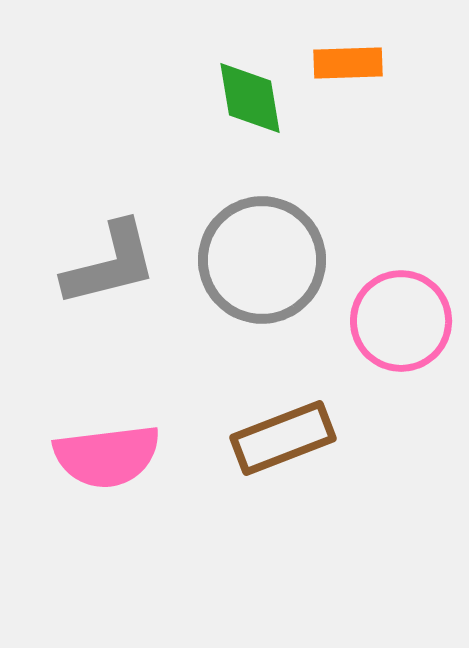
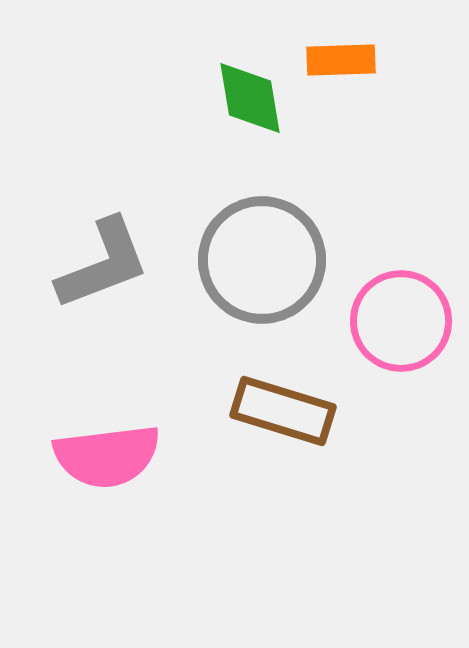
orange rectangle: moved 7 px left, 3 px up
gray L-shape: moved 7 px left; rotated 7 degrees counterclockwise
brown rectangle: moved 27 px up; rotated 38 degrees clockwise
